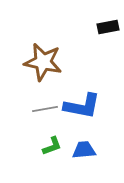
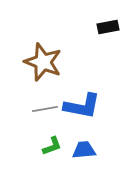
brown star: rotated 9 degrees clockwise
